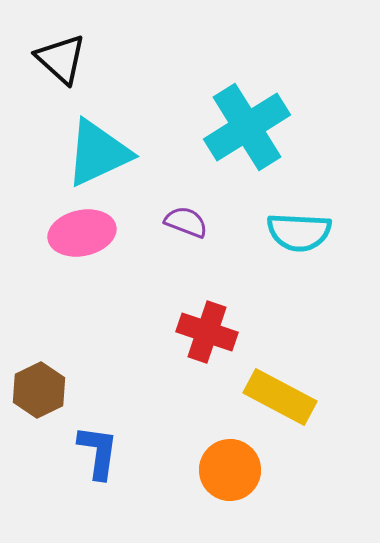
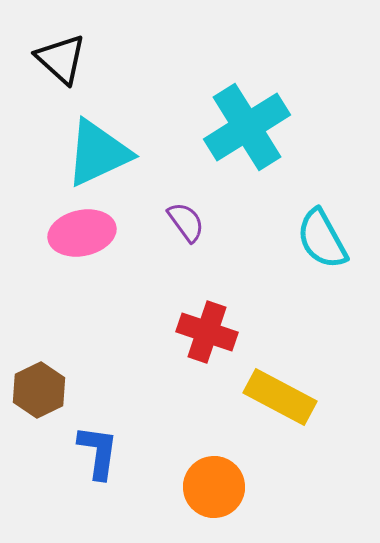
purple semicircle: rotated 33 degrees clockwise
cyan semicircle: moved 23 px right, 7 px down; rotated 58 degrees clockwise
orange circle: moved 16 px left, 17 px down
